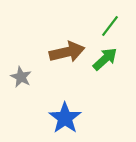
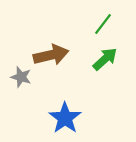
green line: moved 7 px left, 2 px up
brown arrow: moved 16 px left, 3 px down
gray star: rotated 10 degrees counterclockwise
